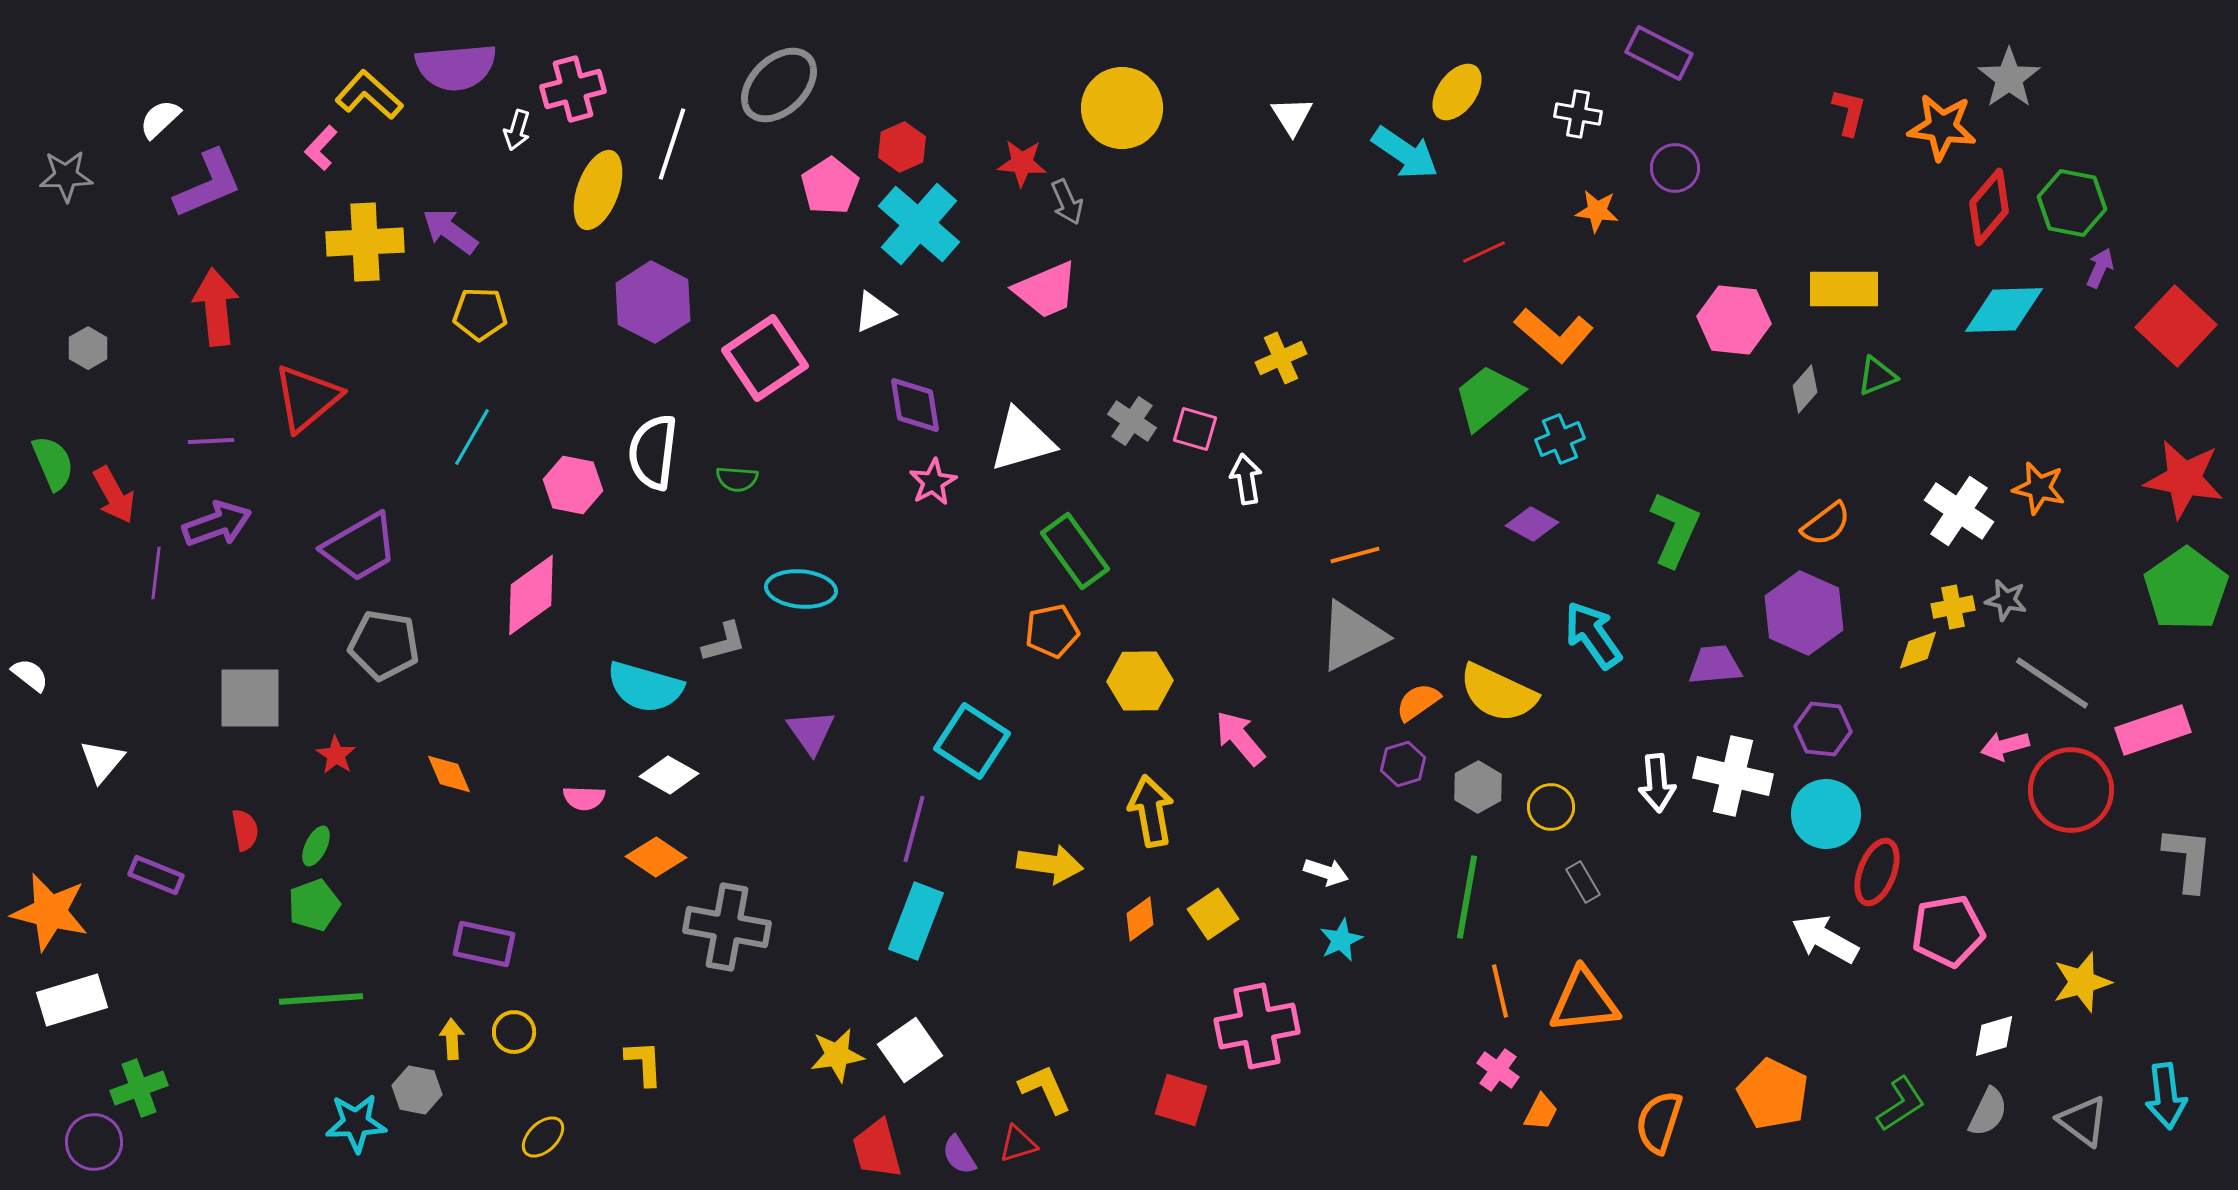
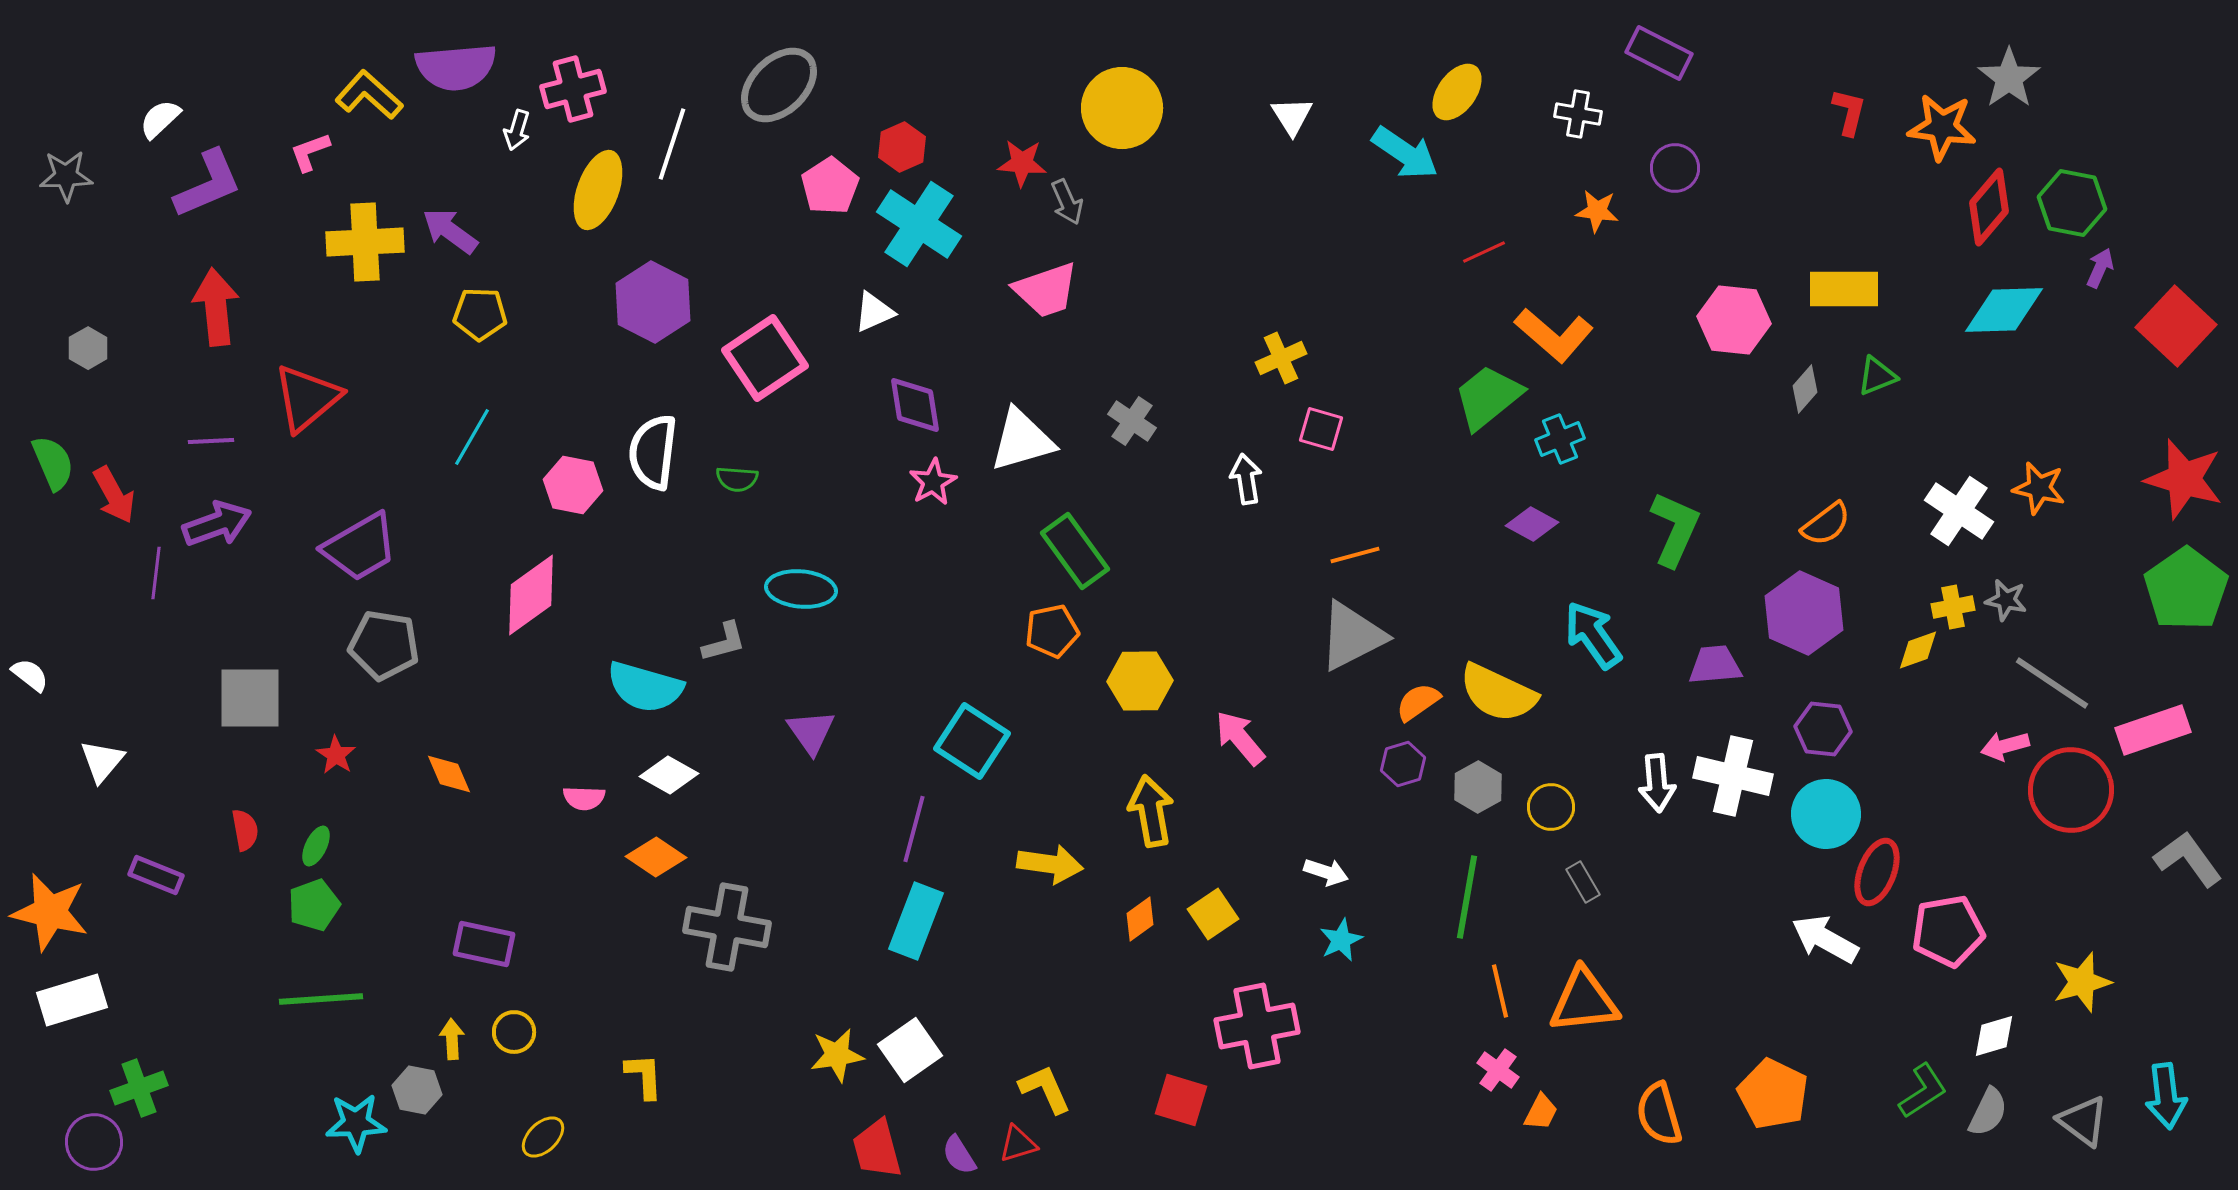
pink L-shape at (321, 148): moved 11 px left, 4 px down; rotated 27 degrees clockwise
cyan cross at (919, 224): rotated 8 degrees counterclockwise
pink trapezoid at (1046, 290): rotated 4 degrees clockwise
pink square at (1195, 429): moved 126 px right
red star at (2184, 479): rotated 6 degrees clockwise
gray L-shape at (2188, 859): rotated 42 degrees counterclockwise
yellow L-shape at (644, 1063): moved 13 px down
green L-shape at (1901, 1104): moved 22 px right, 13 px up
orange semicircle at (1659, 1122): moved 8 px up; rotated 34 degrees counterclockwise
